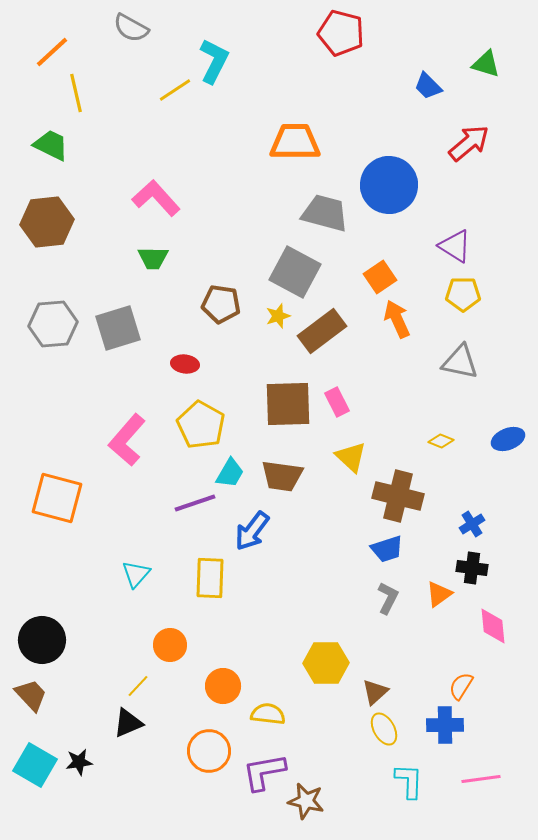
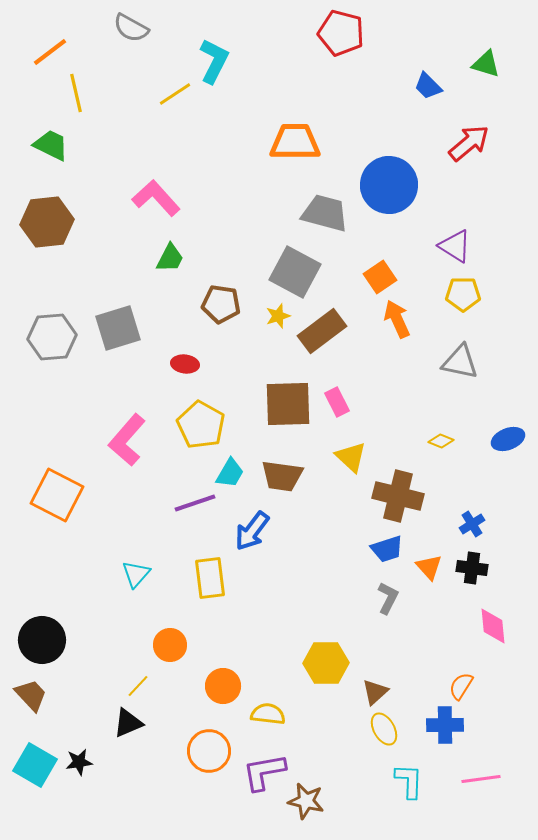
orange line at (52, 52): moved 2 px left; rotated 6 degrees clockwise
yellow line at (175, 90): moved 4 px down
green trapezoid at (153, 258): moved 17 px right; rotated 64 degrees counterclockwise
gray hexagon at (53, 324): moved 1 px left, 13 px down
orange square at (57, 498): moved 3 px up; rotated 12 degrees clockwise
yellow rectangle at (210, 578): rotated 9 degrees counterclockwise
orange triangle at (439, 594): moved 10 px left, 27 px up; rotated 36 degrees counterclockwise
